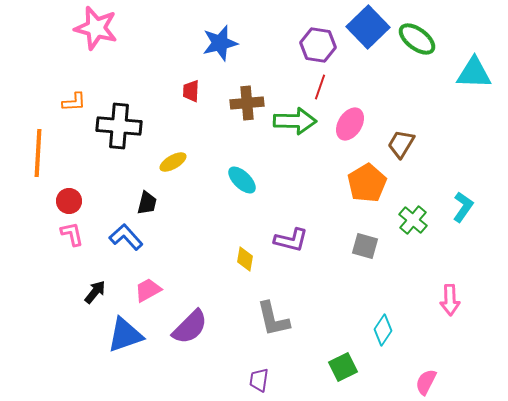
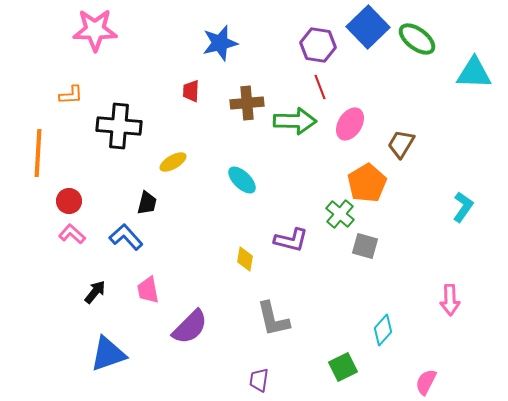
pink star: moved 1 px left, 2 px down; rotated 15 degrees counterclockwise
red line: rotated 40 degrees counterclockwise
orange L-shape: moved 3 px left, 7 px up
green cross: moved 73 px left, 6 px up
pink L-shape: rotated 36 degrees counterclockwise
pink trapezoid: rotated 72 degrees counterclockwise
cyan diamond: rotated 8 degrees clockwise
blue triangle: moved 17 px left, 19 px down
